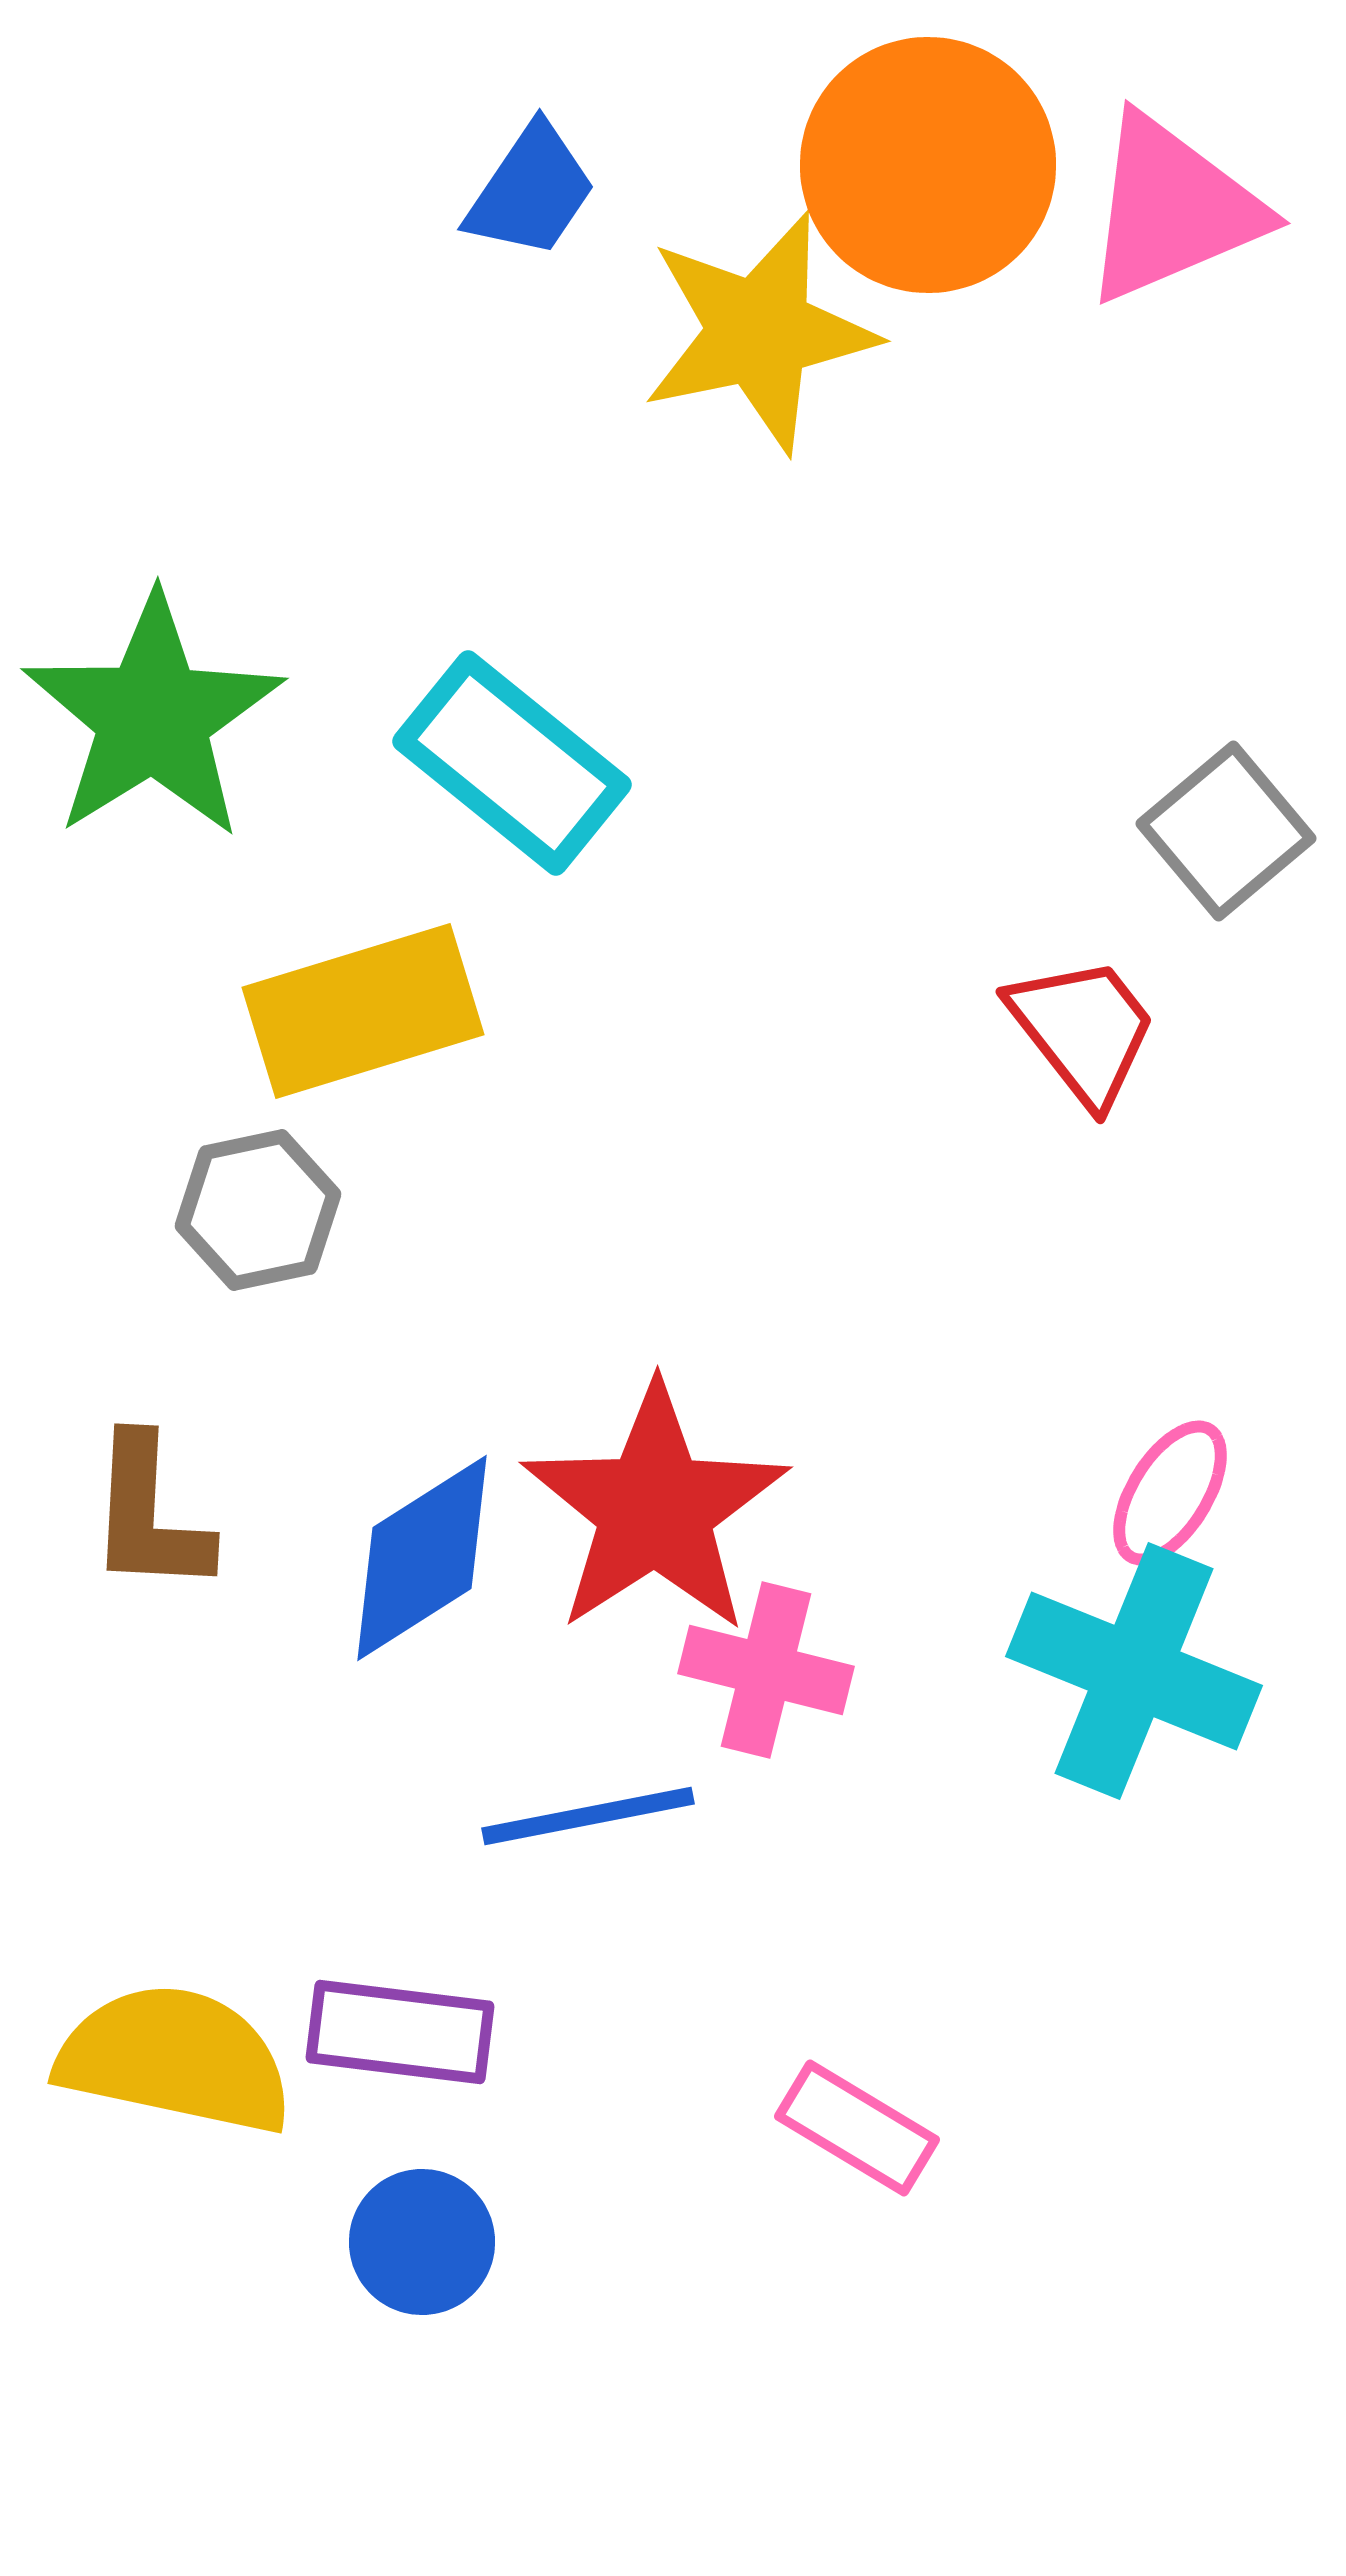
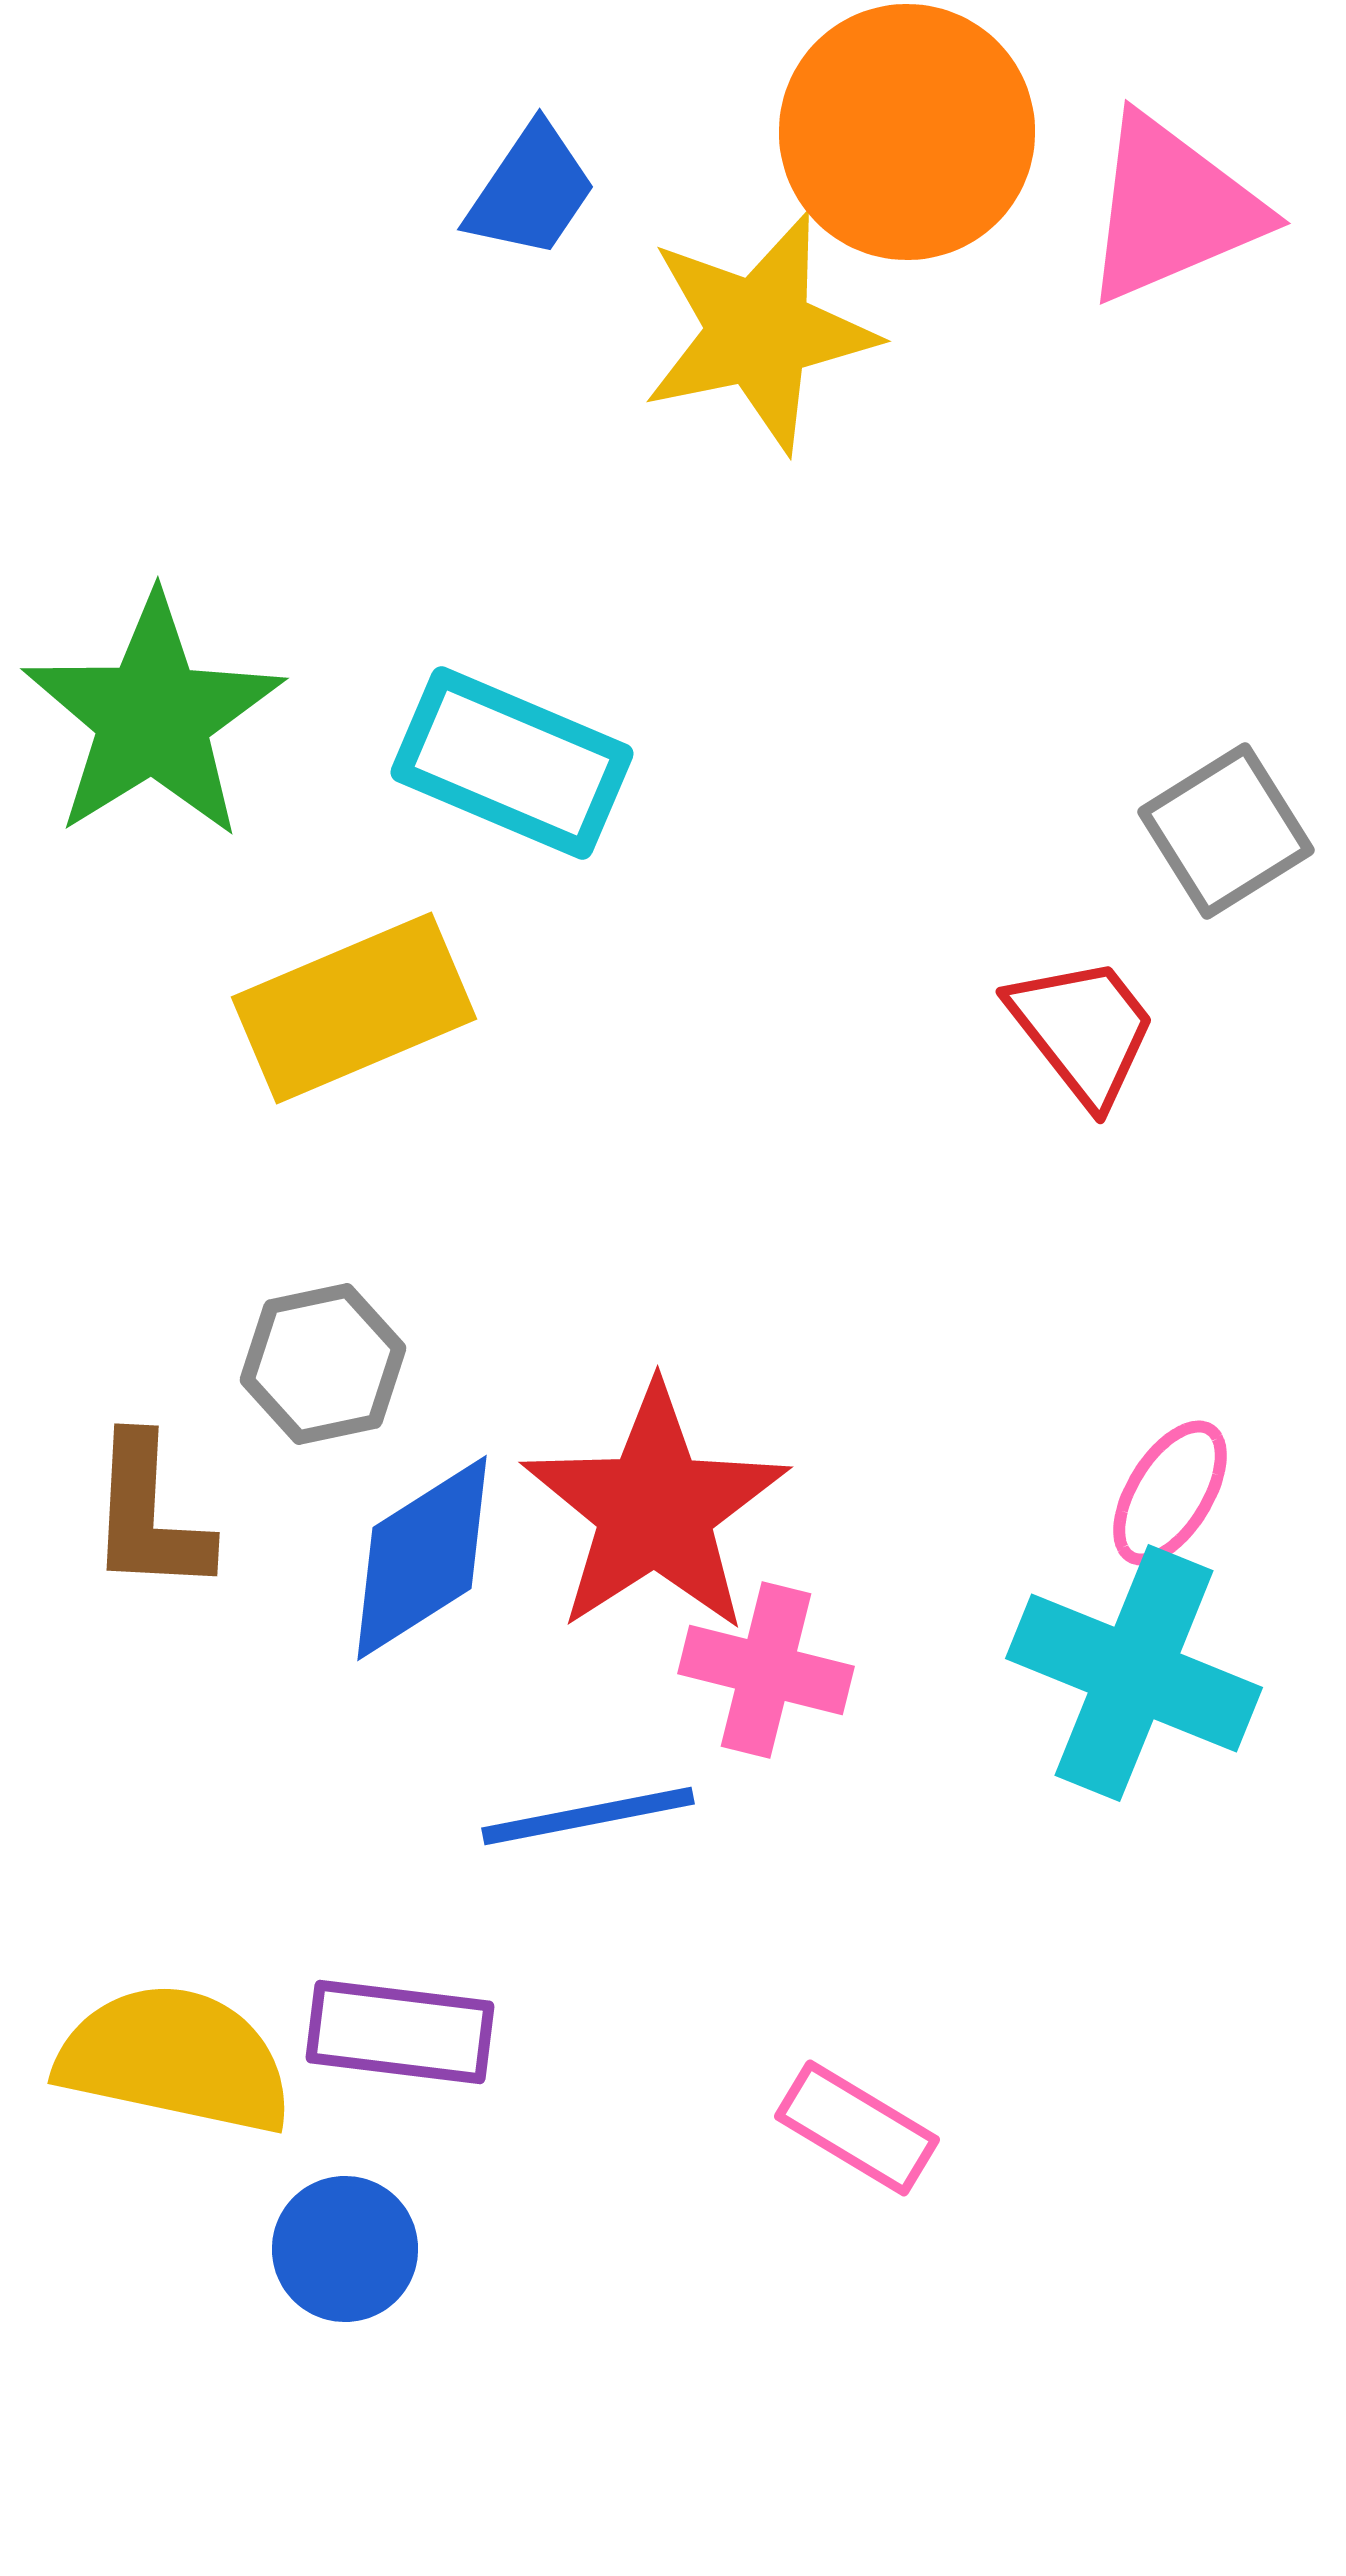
orange circle: moved 21 px left, 33 px up
cyan rectangle: rotated 16 degrees counterclockwise
gray square: rotated 8 degrees clockwise
yellow rectangle: moved 9 px left, 3 px up; rotated 6 degrees counterclockwise
gray hexagon: moved 65 px right, 154 px down
cyan cross: moved 2 px down
blue circle: moved 77 px left, 7 px down
